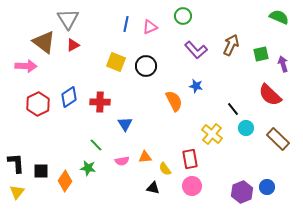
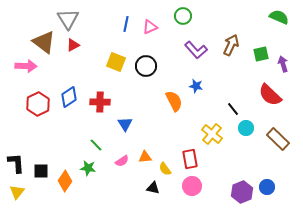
pink semicircle: rotated 24 degrees counterclockwise
